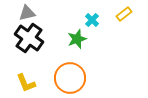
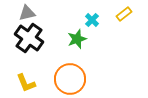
orange circle: moved 1 px down
